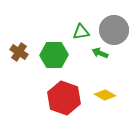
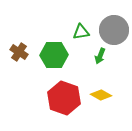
green arrow: moved 3 px down; rotated 91 degrees counterclockwise
yellow diamond: moved 4 px left
